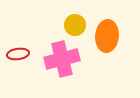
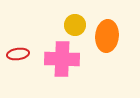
pink cross: rotated 16 degrees clockwise
